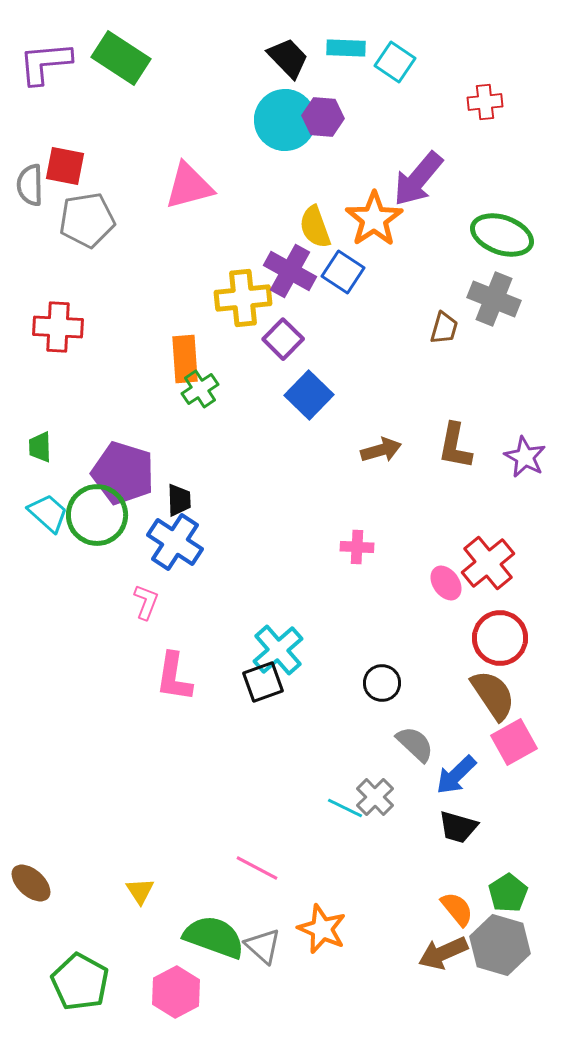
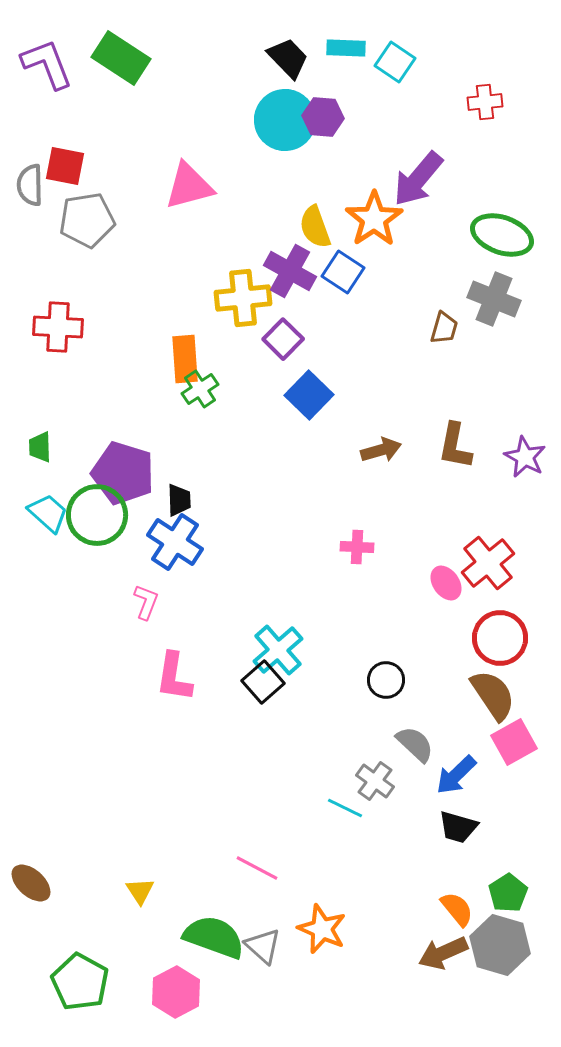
purple L-shape at (45, 63): moved 2 px right, 1 px down; rotated 74 degrees clockwise
black square at (263, 682): rotated 21 degrees counterclockwise
black circle at (382, 683): moved 4 px right, 3 px up
gray cross at (375, 797): moved 16 px up; rotated 9 degrees counterclockwise
